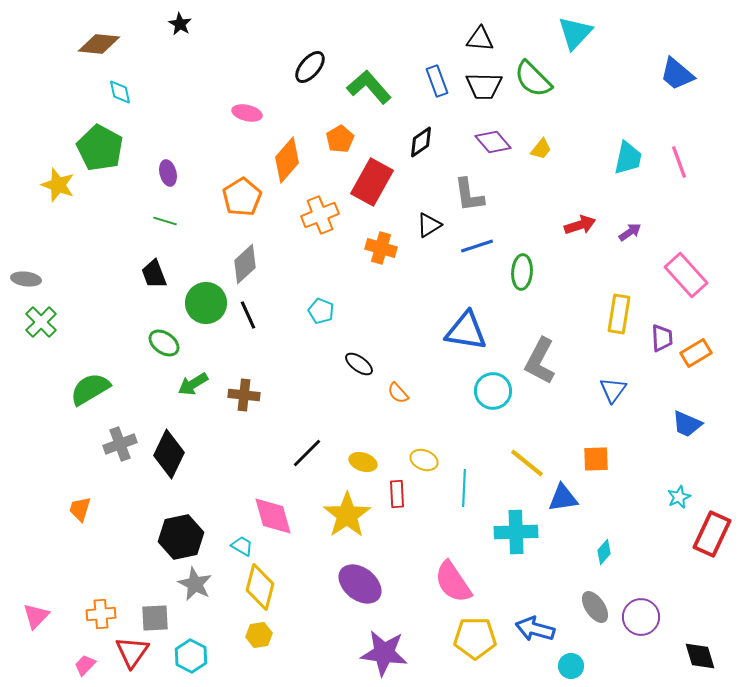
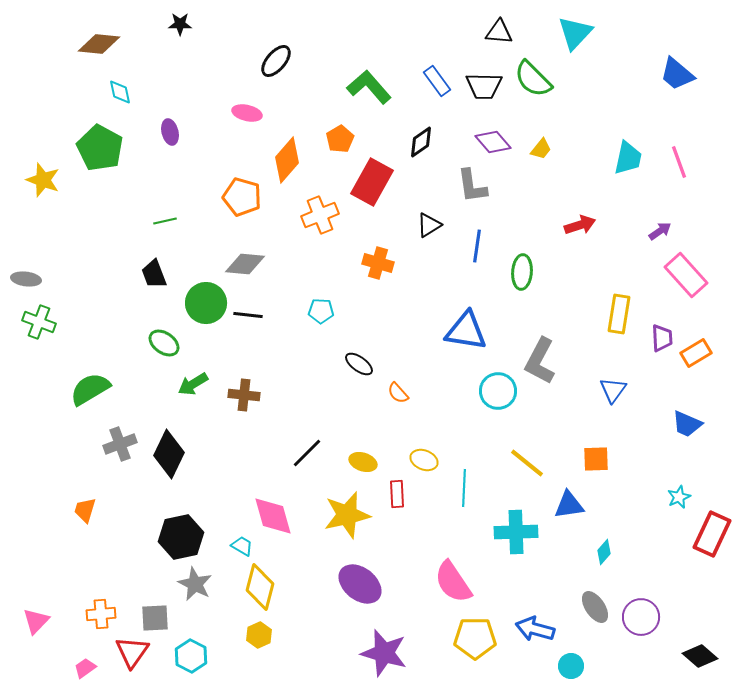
black star at (180, 24): rotated 30 degrees counterclockwise
black triangle at (480, 39): moved 19 px right, 7 px up
black ellipse at (310, 67): moved 34 px left, 6 px up
blue rectangle at (437, 81): rotated 16 degrees counterclockwise
purple ellipse at (168, 173): moved 2 px right, 41 px up
yellow star at (58, 185): moved 15 px left, 5 px up
gray L-shape at (469, 195): moved 3 px right, 9 px up
orange pentagon at (242, 197): rotated 24 degrees counterclockwise
green line at (165, 221): rotated 30 degrees counterclockwise
purple arrow at (630, 232): moved 30 px right, 1 px up
blue line at (477, 246): rotated 64 degrees counterclockwise
orange cross at (381, 248): moved 3 px left, 15 px down
gray diamond at (245, 264): rotated 48 degrees clockwise
cyan pentagon at (321, 311): rotated 20 degrees counterclockwise
black line at (248, 315): rotated 60 degrees counterclockwise
green cross at (41, 322): moved 2 px left; rotated 24 degrees counterclockwise
cyan circle at (493, 391): moved 5 px right
blue triangle at (563, 498): moved 6 px right, 7 px down
orange trapezoid at (80, 509): moved 5 px right, 1 px down
yellow star at (347, 515): rotated 21 degrees clockwise
pink triangle at (36, 616): moved 5 px down
yellow hexagon at (259, 635): rotated 15 degrees counterclockwise
purple star at (384, 653): rotated 9 degrees clockwise
black diamond at (700, 656): rotated 32 degrees counterclockwise
pink trapezoid at (85, 665): moved 3 px down; rotated 10 degrees clockwise
